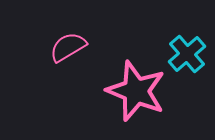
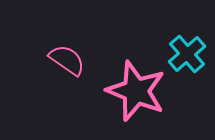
pink semicircle: moved 1 px left, 13 px down; rotated 66 degrees clockwise
